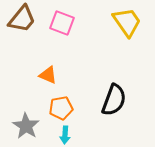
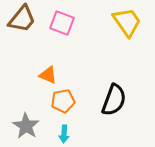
orange pentagon: moved 2 px right, 7 px up
cyan arrow: moved 1 px left, 1 px up
